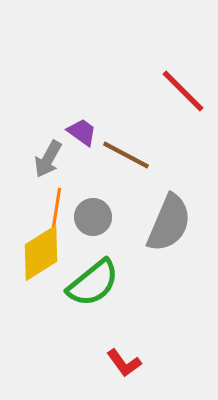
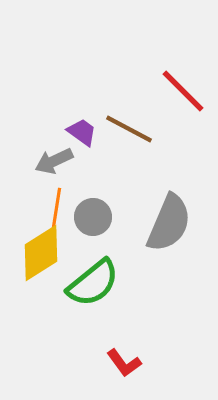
brown line: moved 3 px right, 26 px up
gray arrow: moved 6 px right, 2 px down; rotated 36 degrees clockwise
